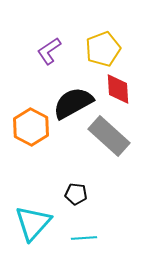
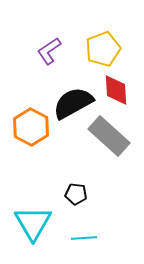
red diamond: moved 2 px left, 1 px down
cyan triangle: rotated 12 degrees counterclockwise
